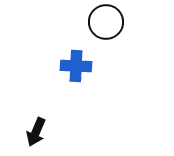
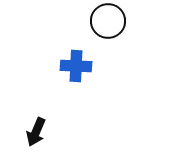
black circle: moved 2 px right, 1 px up
